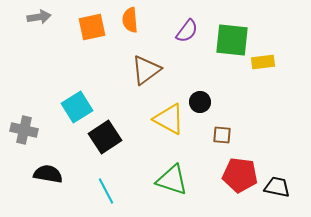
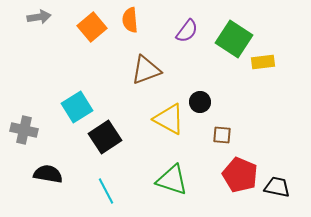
orange square: rotated 28 degrees counterclockwise
green square: moved 2 px right, 1 px up; rotated 27 degrees clockwise
brown triangle: rotated 16 degrees clockwise
red pentagon: rotated 16 degrees clockwise
